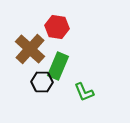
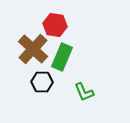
red hexagon: moved 2 px left, 2 px up
brown cross: moved 3 px right
green rectangle: moved 4 px right, 9 px up
